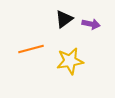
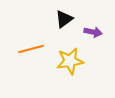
purple arrow: moved 2 px right, 8 px down
